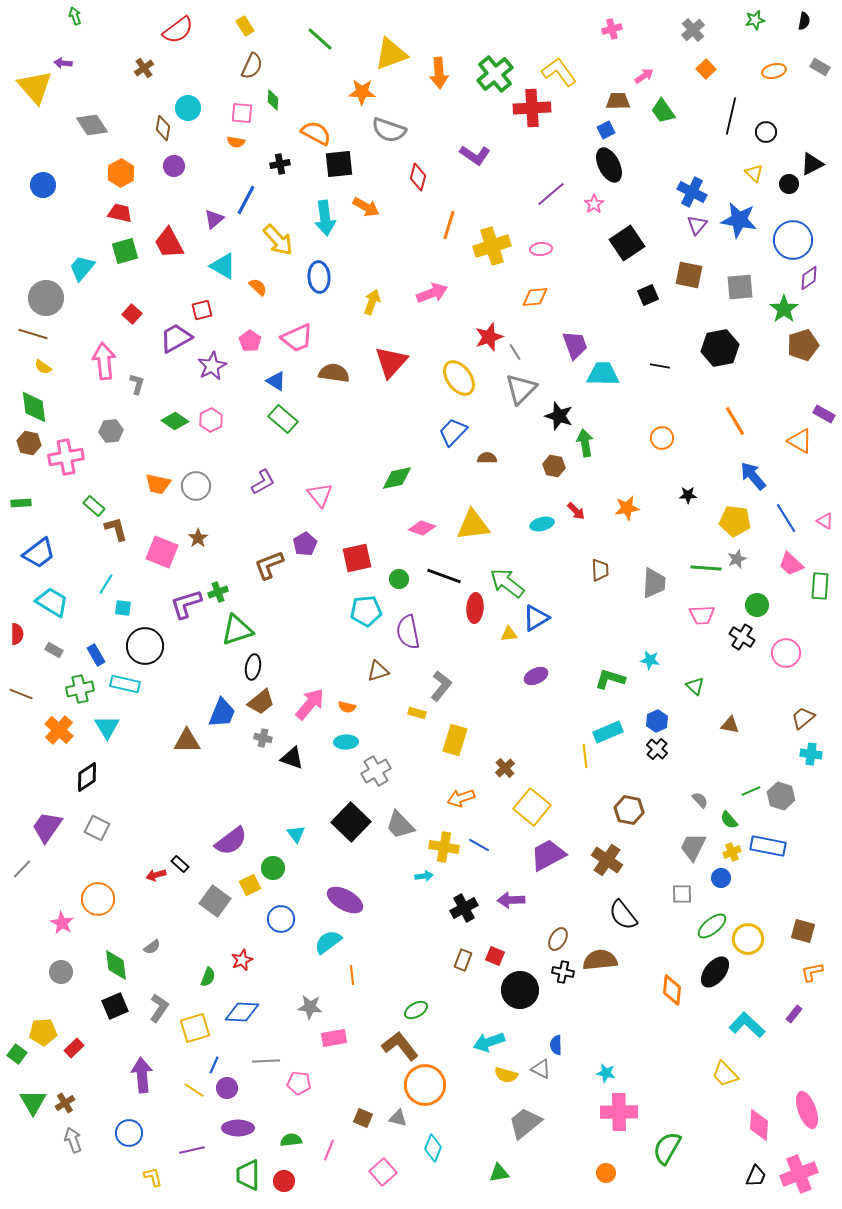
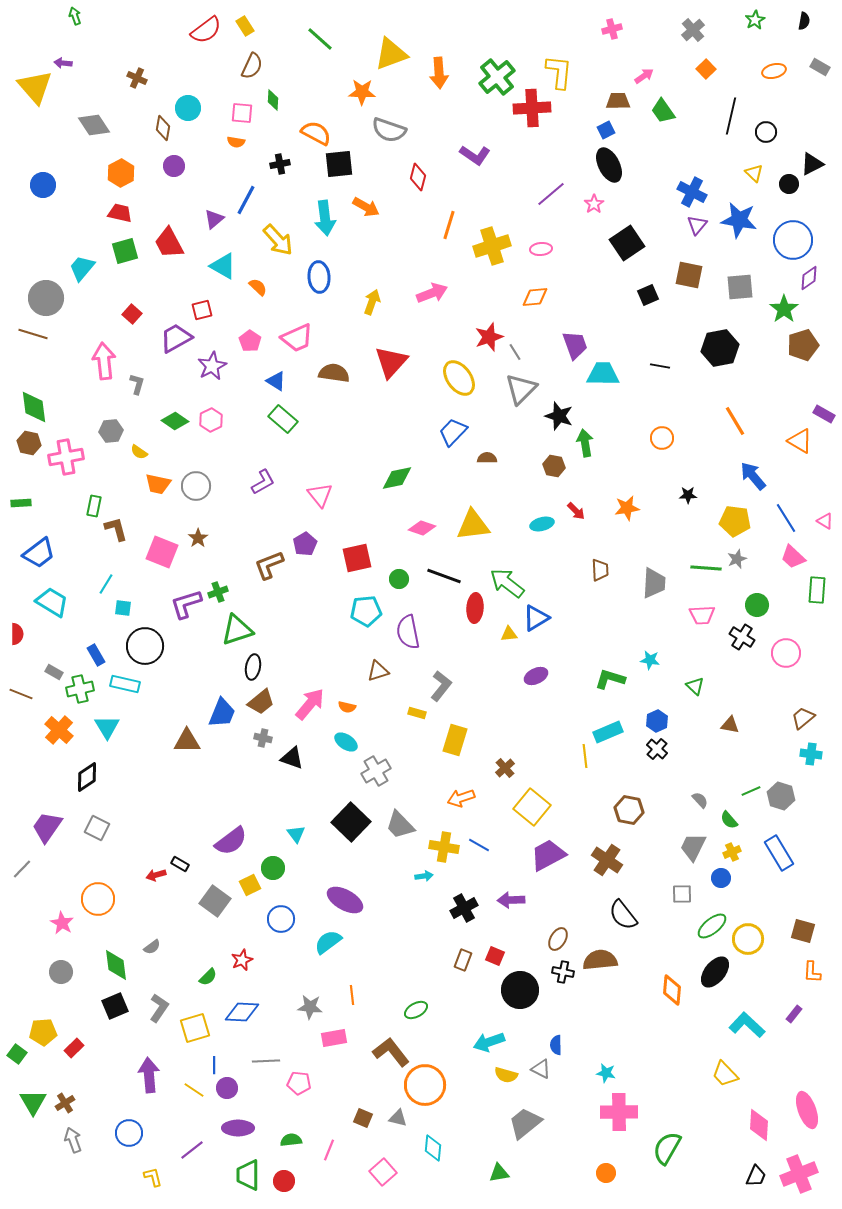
green star at (755, 20): rotated 18 degrees counterclockwise
red semicircle at (178, 30): moved 28 px right
brown cross at (144, 68): moved 7 px left, 10 px down; rotated 30 degrees counterclockwise
yellow L-shape at (559, 72): rotated 42 degrees clockwise
green cross at (495, 74): moved 2 px right, 3 px down
gray diamond at (92, 125): moved 2 px right
yellow semicircle at (43, 367): moved 96 px right, 85 px down
green rectangle at (94, 506): rotated 60 degrees clockwise
pink trapezoid at (791, 564): moved 2 px right, 7 px up
green rectangle at (820, 586): moved 3 px left, 4 px down
gray rectangle at (54, 650): moved 22 px down
cyan ellipse at (346, 742): rotated 35 degrees clockwise
blue rectangle at (768, 846): moved 11 px right, 7 px down; rotated 48 degrees clockwise
black rectangle at (180, 864): rotated 12 degrees counterclockwise
orange L-shape at (812, 972): rotated 75 degrees counterclockwise
orange line at (352, 975): moved 20 px down
green semicircle at (208, 977): rotated 24 degrees clockwise
brown L-shape at (400, 1046): moved 9 px left, 6 px down
blue line at (214, 1065): rotated 24 degrees counterclockwise
purple arrow at (142, 1075): moved 7 px right
cyan diamond at (433, 1148): rotated 16 degrees counterclockwise
purple line at (192, 1150): rotated 25 degrees counterclockwise
